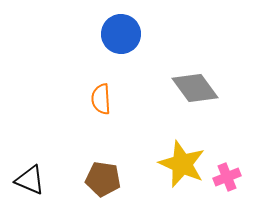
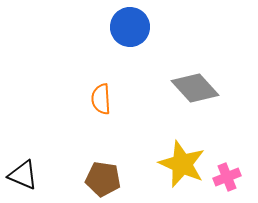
blue circle: moved 9 px right, 7 px up
gray diamond: rotated 6 degrees counterclockwise
black triangle: moved 7 px left, 5 px up
